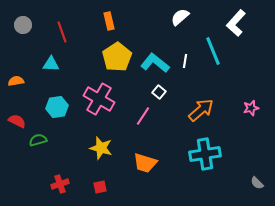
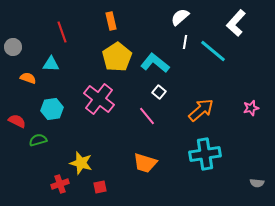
orange rectangle: moved 2 px right
gray circle: moved 10 px left, 22 px down
cyan line: rotated 28 degrees counterclockwise
white line: moved 19 px up
orange semicircle: moved 12 px right, 3 px up; rotated 28 degrees clockwise
pink cross: rotated 8 degrees clockwise
cyan hexagon: moved 5 px left, 2 px down
pink line: moved 4 px right; rotated 72 degrees counterclockwise
yellow star: moved 20 px left, 15 px down
gray semicircle: rotated 40 degrees counterclockwise
